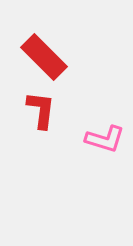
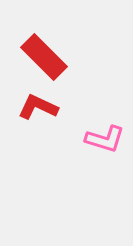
red L-shape: moved 3 px left, 3 px up; rotated 72 degrees counterclockwise
